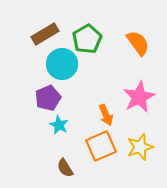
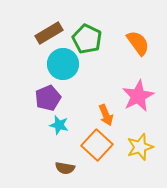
brown rectangle: moved 4 px right, 1 px up
green pentagon: rotated 16 degrees counterclockwise
cyan circle: moved 1 px right
pink star: moved 1 px left, 1 px up
cyan star: rotated 12 degrees counterclockwise
orange square: moved 4 px left, 1 px up; rotated 24 degrees counterclockwise
brown semicircle: rotated 48 degrees counterclockwise
